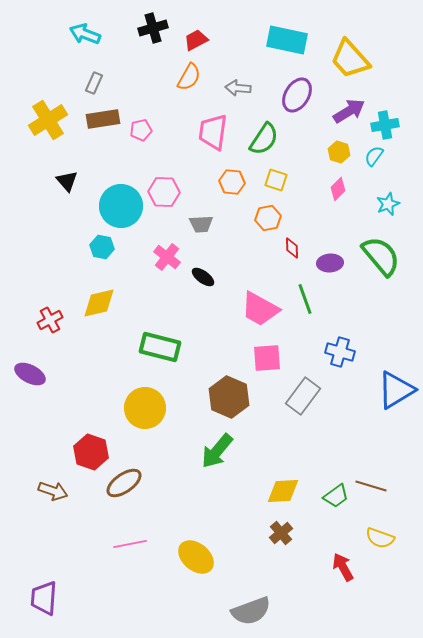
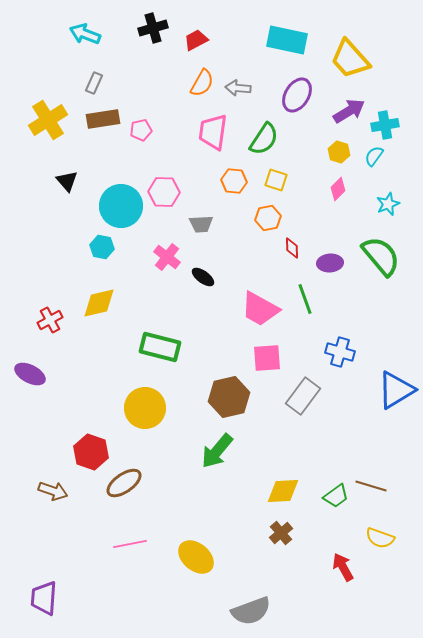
orange semicircle at (189, 77): moved 13 px right, 6 px down
orange hexagon at (232, 182): moved 2 px right, 1 px up
brown hexagon at (229, 397): rotated 24 degrees clockwise
